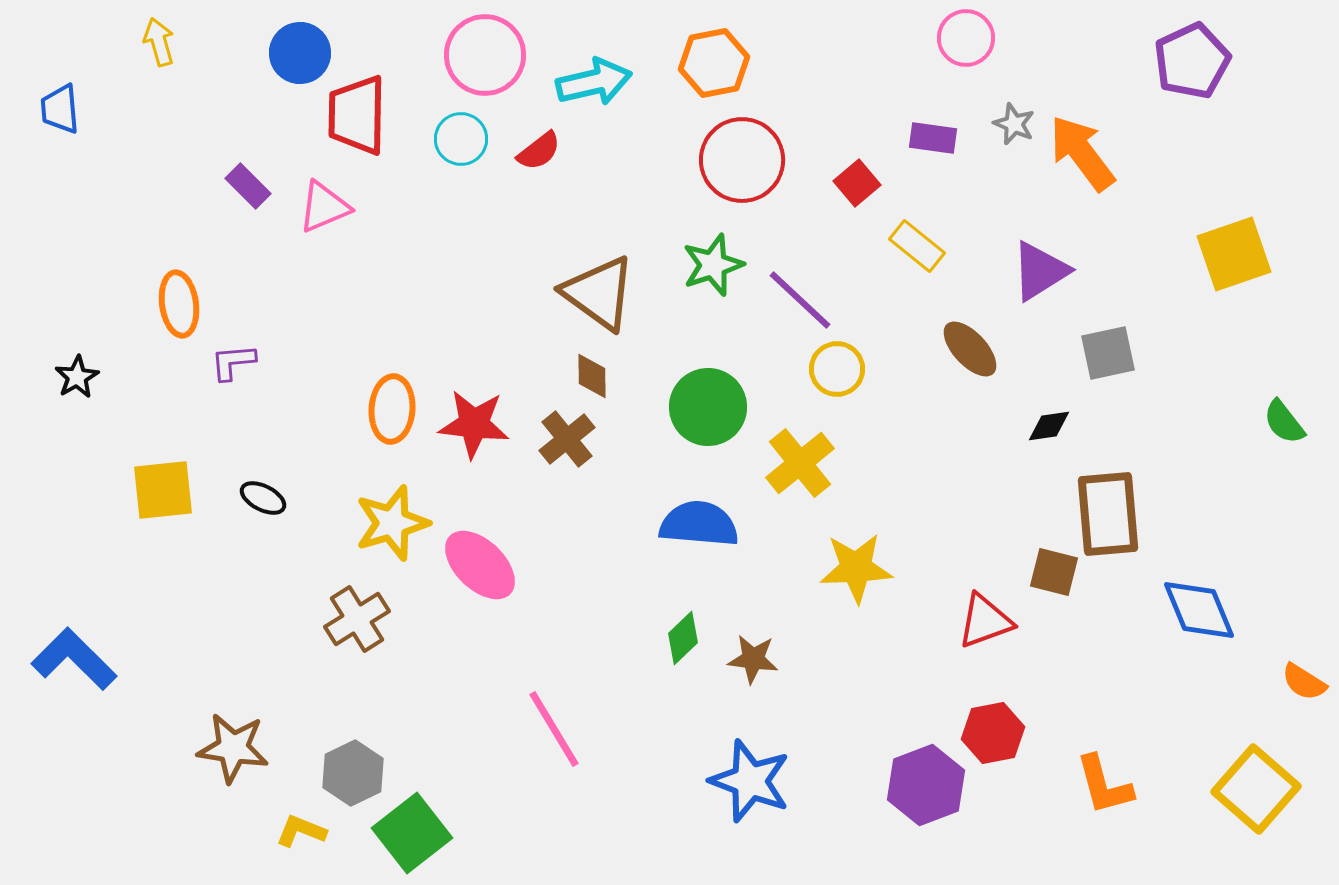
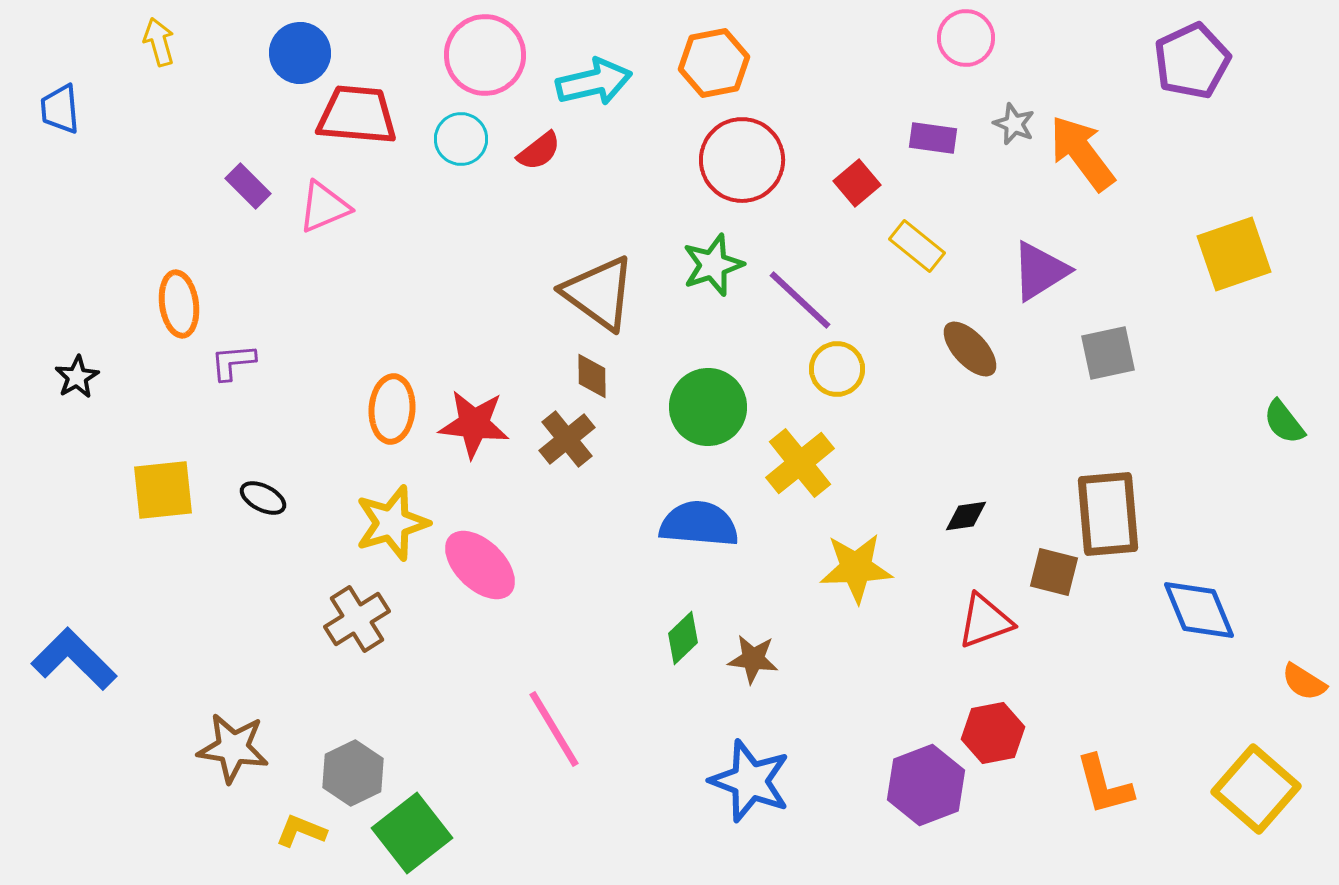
red trapezoid at (357, 115): rotated 94 degrees clockwise
black diamond at (1049, 426): moved 83 px left, 90 px down
